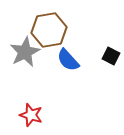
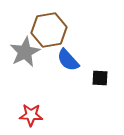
black square: moved 11 px left, 22 px down; rotated 24 degrees counterclockwise
red star: rotated 15 degrees counterclockwise
